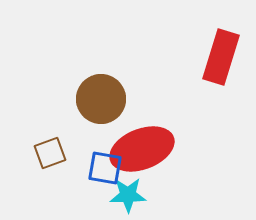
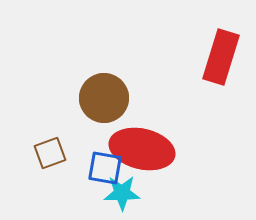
brown circle: moved 3 px right, 1 px up
red ellipse: rotated 34 degrees clockwise
cyan star: moved 6 px left, 2 px up
